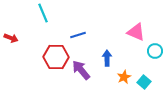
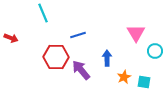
pink triangle: moved 1 px down; rotated 36 degrees clockwise
cyan square: rotated 32 degrees counterclockwise
